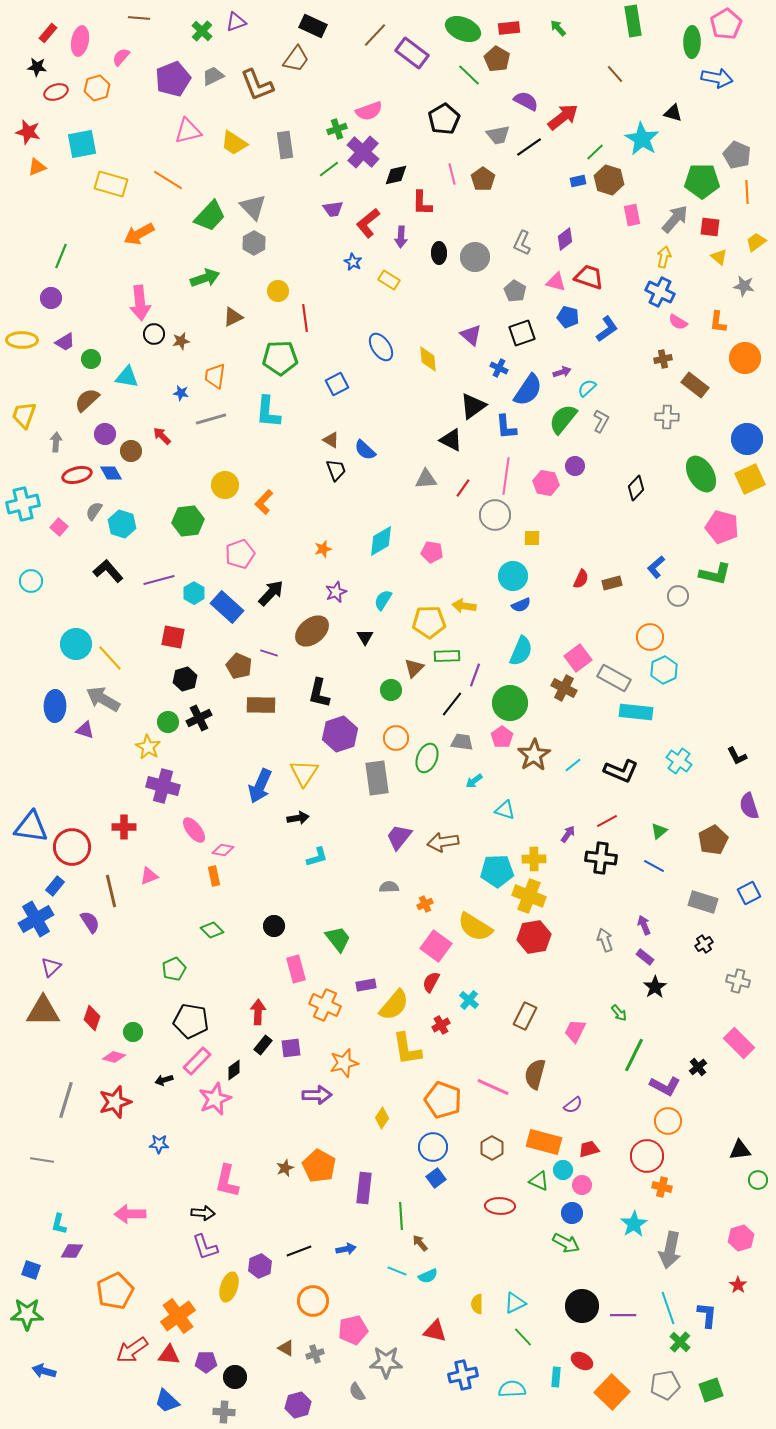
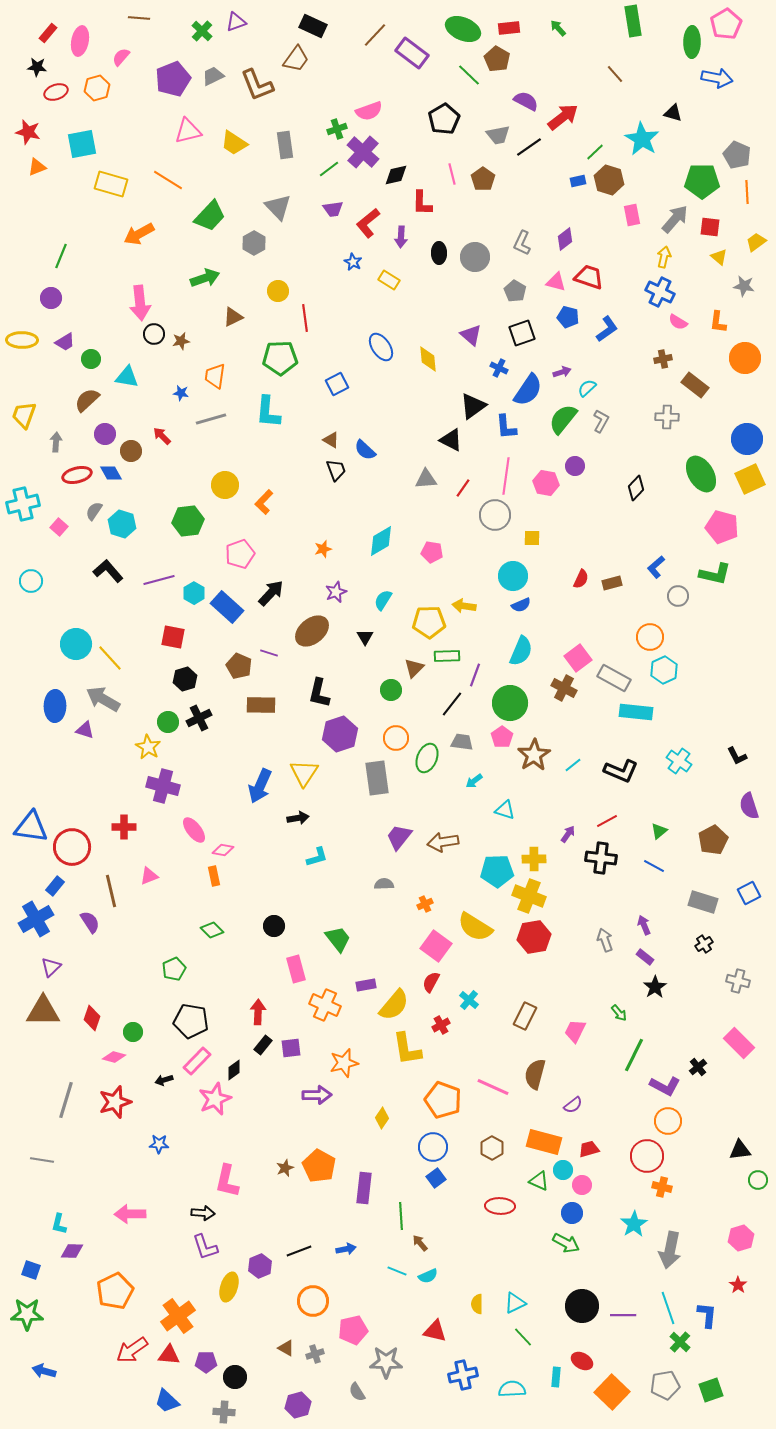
gray triangle at (253, 207): moved 25 px right
gray semicircle at (389, 887): moved 5 px left, 3 px up
